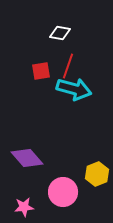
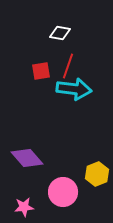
cyan arrow: rotated 8 degrees counterclockwise
